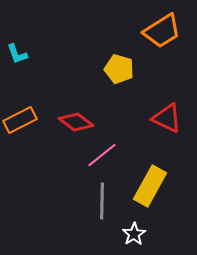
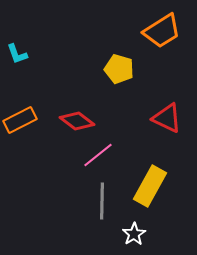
red diamond: moved 1 px right, 1 px up
pink line: moved 4 px left
